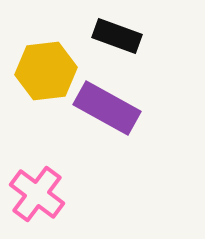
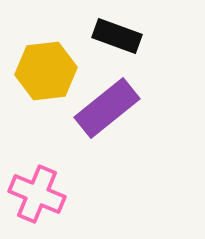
purple rectangle: rotated 68 degrees counterclockwise
pink cross: rotated 14 degrees counterclockwise
